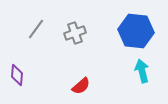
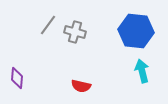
gray line: moved 12 px right, 4 px up
gray cross: moved 1 px up; rotated 35 degrees clockwise
purple diamond: moved 3 px down
red semicircle: rotated 54 degrees clockwise
